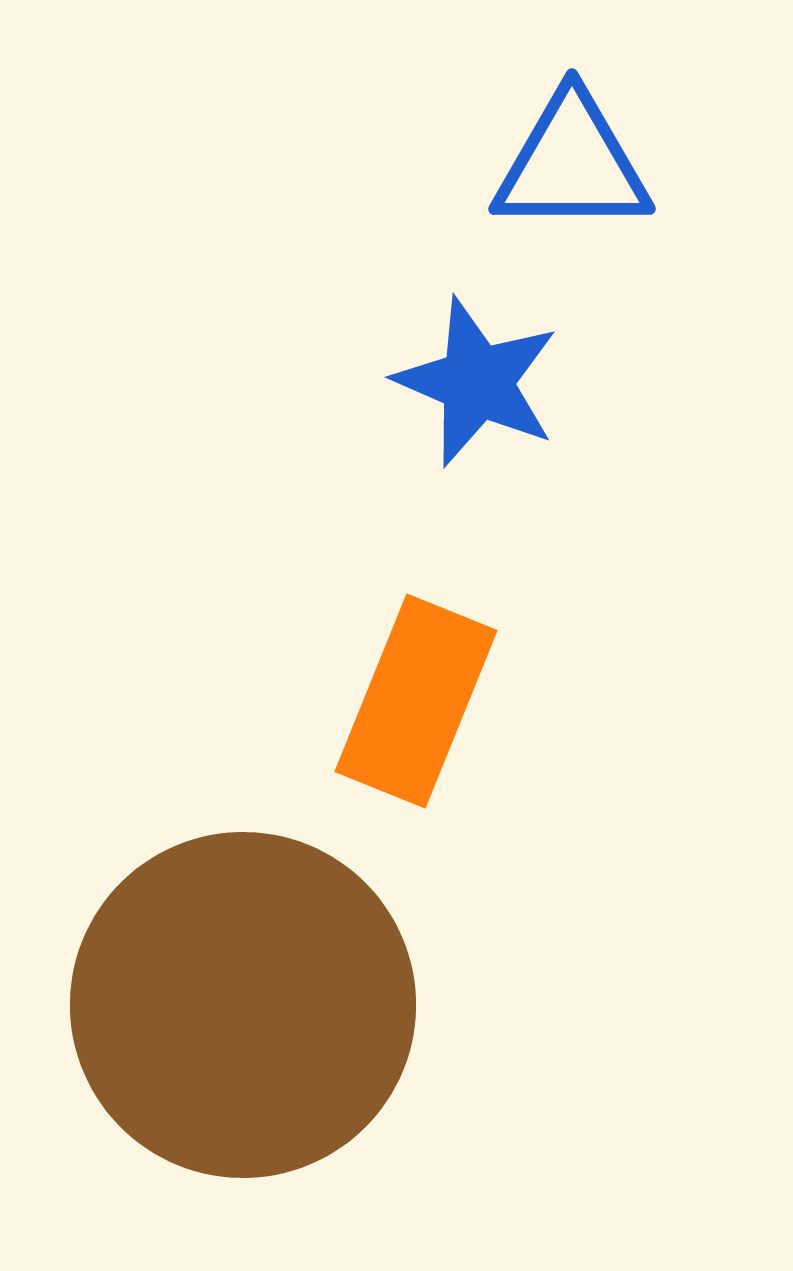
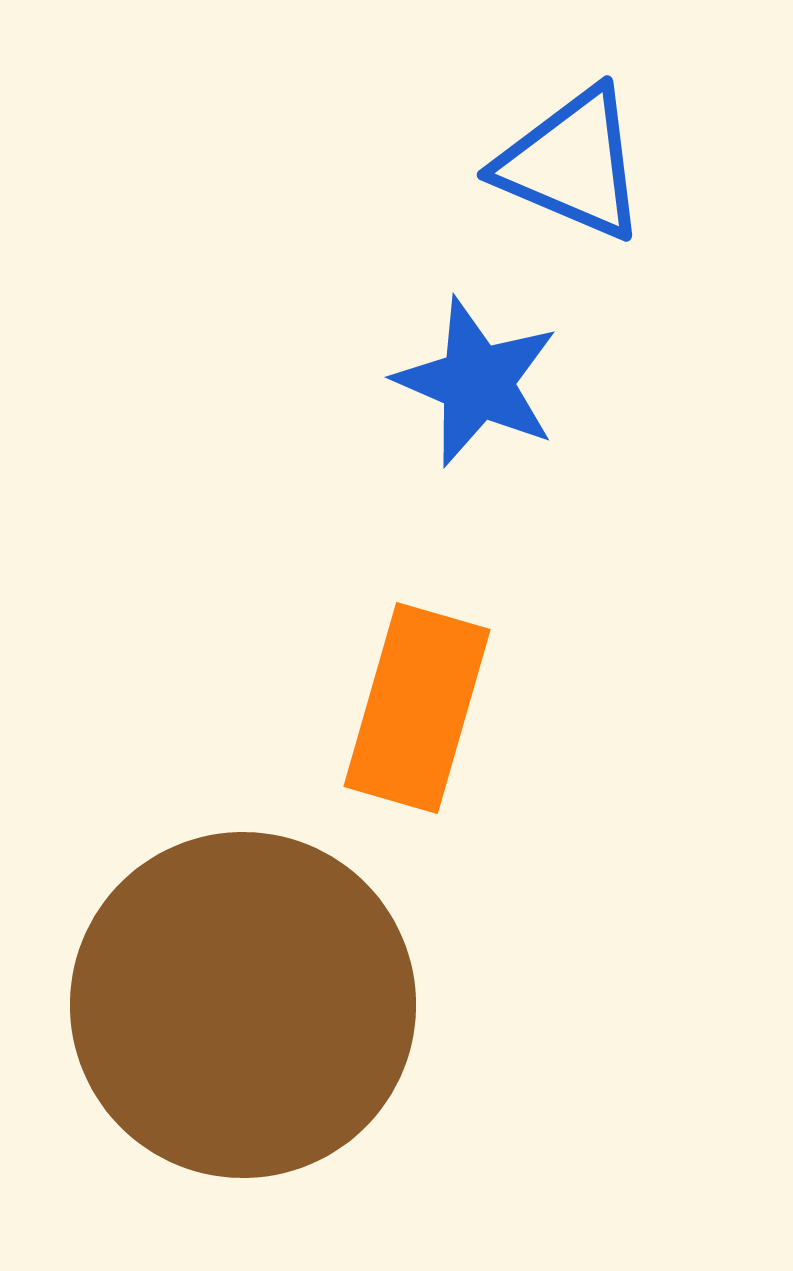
blue triangle: rotated 23 degrees clockwise
orange rectangle: moved 1 px right, 7 px down; rotated 6 degrees counterclockwise
